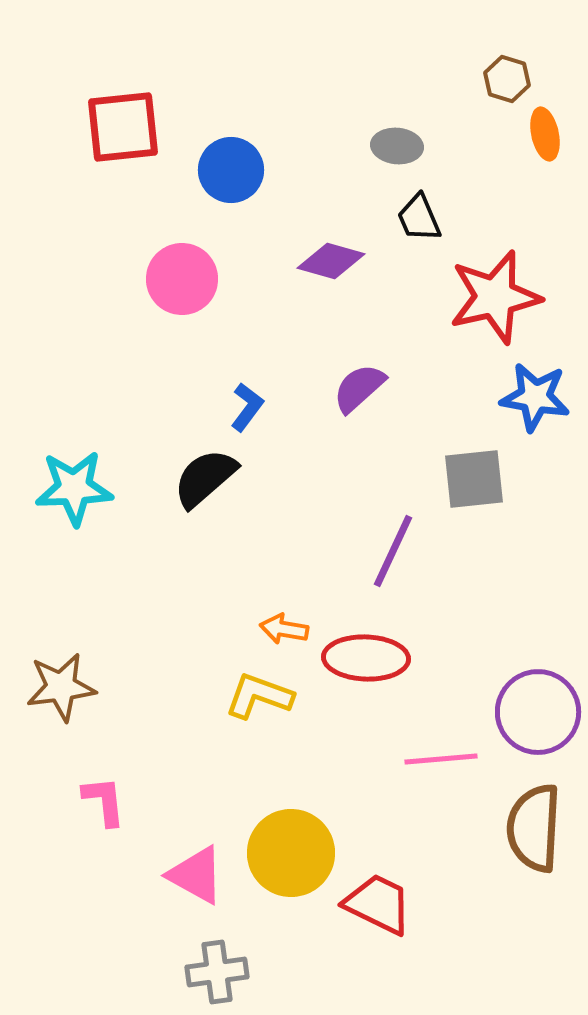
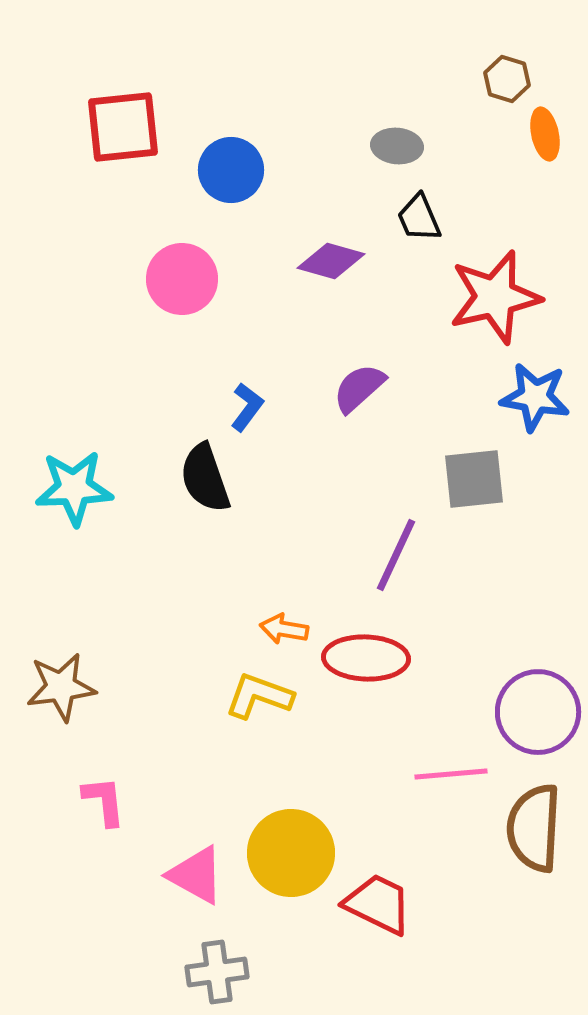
black semicircle: rotated 68 degrees counterclockwise
purple line: moved 3 px right, 4 px down
pink line: moved 10 px right, 15 px down
